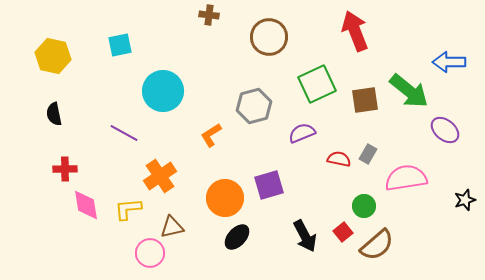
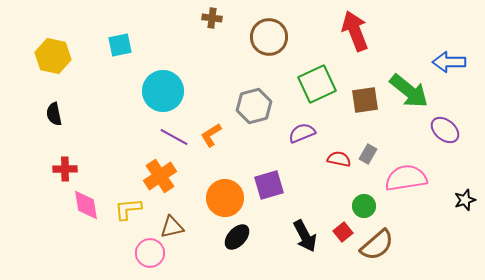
brown cross: moved 3 px right, 3 px down
purple line: moved 50 px right, 4 px down
